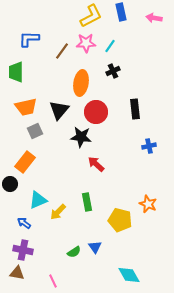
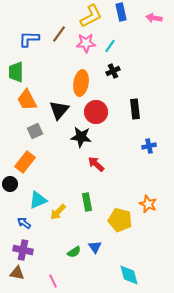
brown line: moved 3 px left, 17 px up
orange trapezoid: moved 1 px right, 7 px up; rotated 75 degrees clockwise
cyan diamond: rotated 15 degrees clockwise
